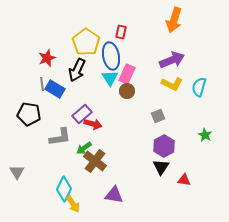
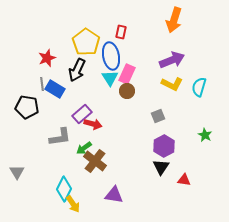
black pentagon: moved 2 px left, 7 px up
